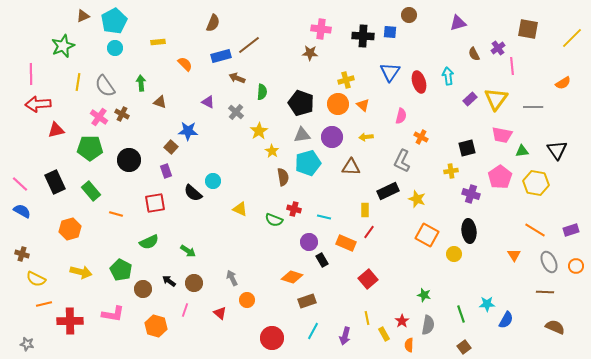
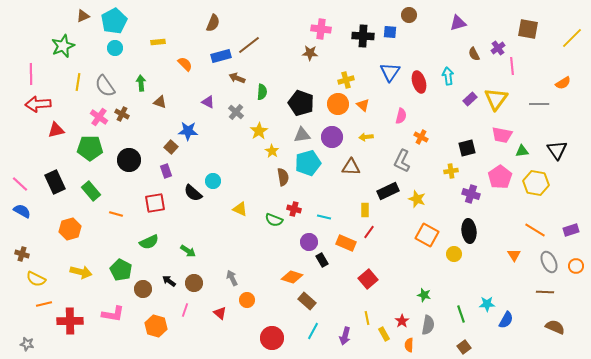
gray line at (533, 107): moved 6 px right, 3 px up
brown rectangle at (307, 301): rotated 60 degrees clockwise
